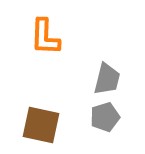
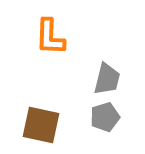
orange L-shape: moved 5 px right
